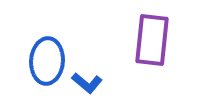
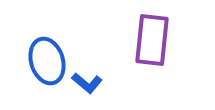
blue ellipse: rotated 21 degrees counterclockwise
